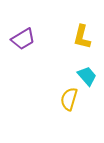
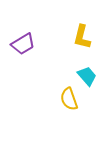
purple trapezoid: moved 5 px down
yellow semicircle: rotated 35 degrees counterclockwise
